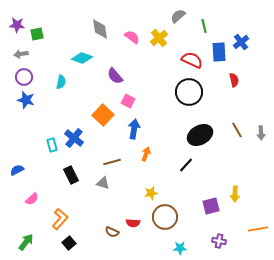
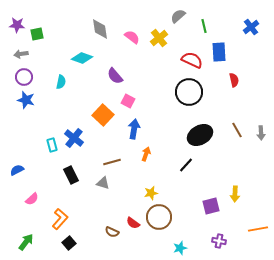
blue cross at (241, 42): moved 10 px right, 15 px up
brown circle at (165, 217): moved 6 px left
red semicircle at (133, 223): rotated 32 degrees clockwise
cyan star at (180, 248): rotated 16 degrees counterclockwise
